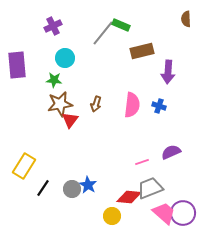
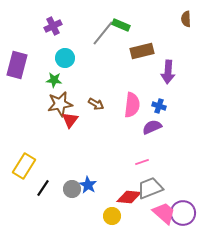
purple rectangle: rotated 20 degrees clockwise
brown arrow: rotated 77 degrees counterclockwise
purple semicircle: moved 19 px left, 25 px up
